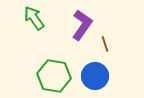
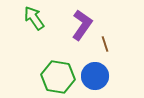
green hexagon: moved 4 px right, 1 px down
